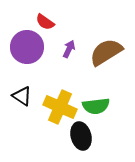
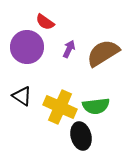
brown semicircle: moved 3 px left, 1 px down
